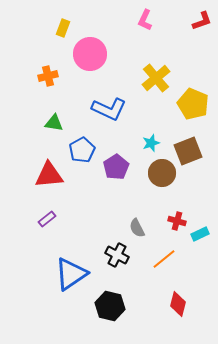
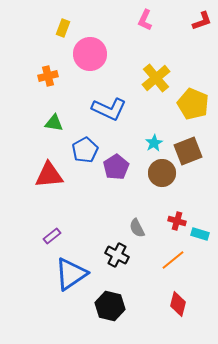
cyan star: moved 3 px right; rotated 12 degrees counterclockwise
blue pentagon: moved 3 px right
purple rectangle: moved 5 px right, 17 px down
cyan rectangle: rotated 42 degrees clockwise
orange line: moved 9 px right, 1 px down
